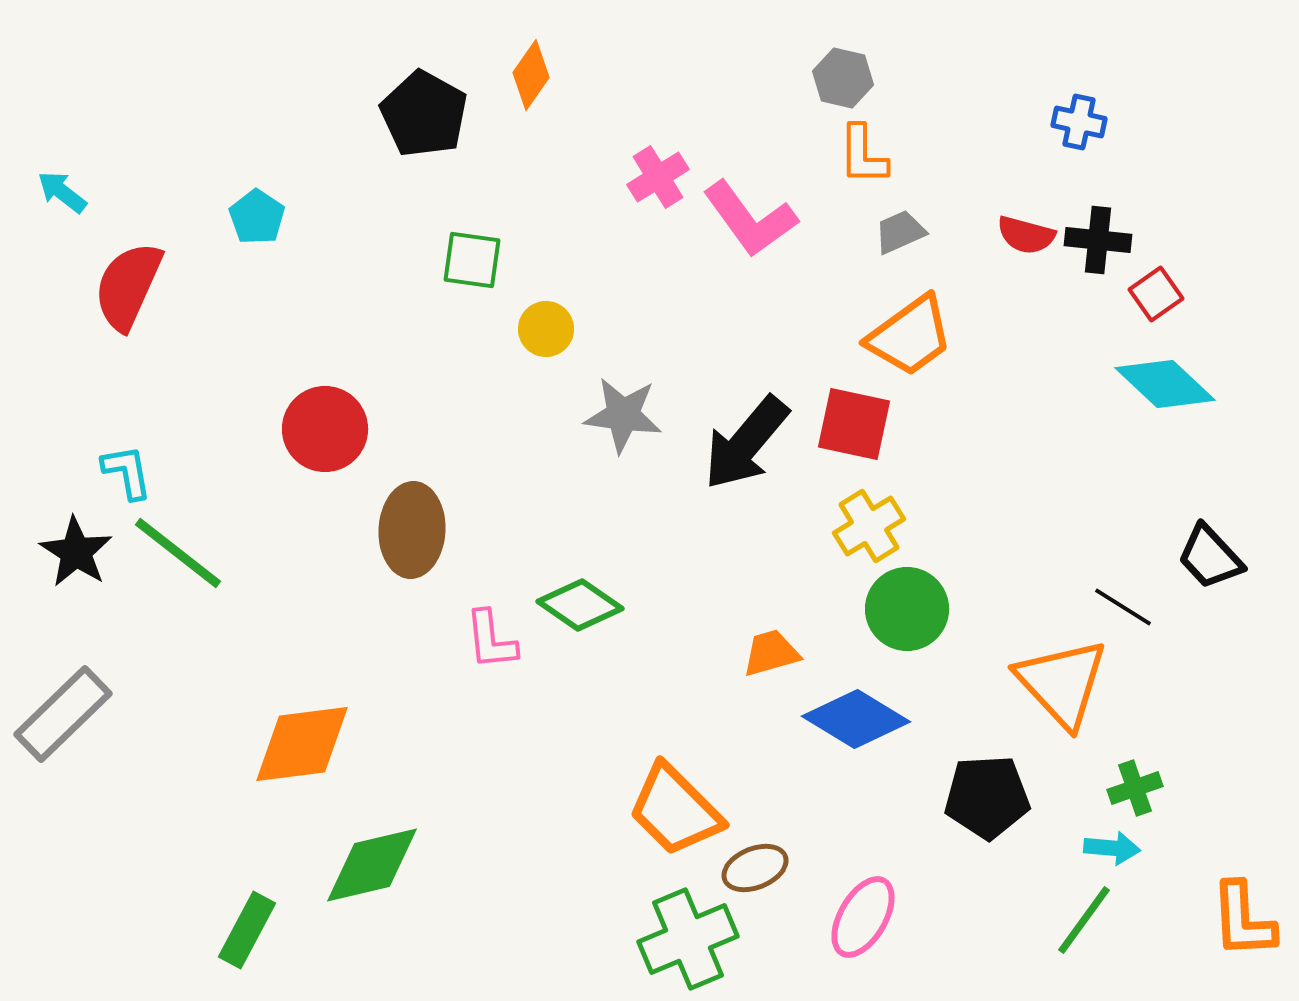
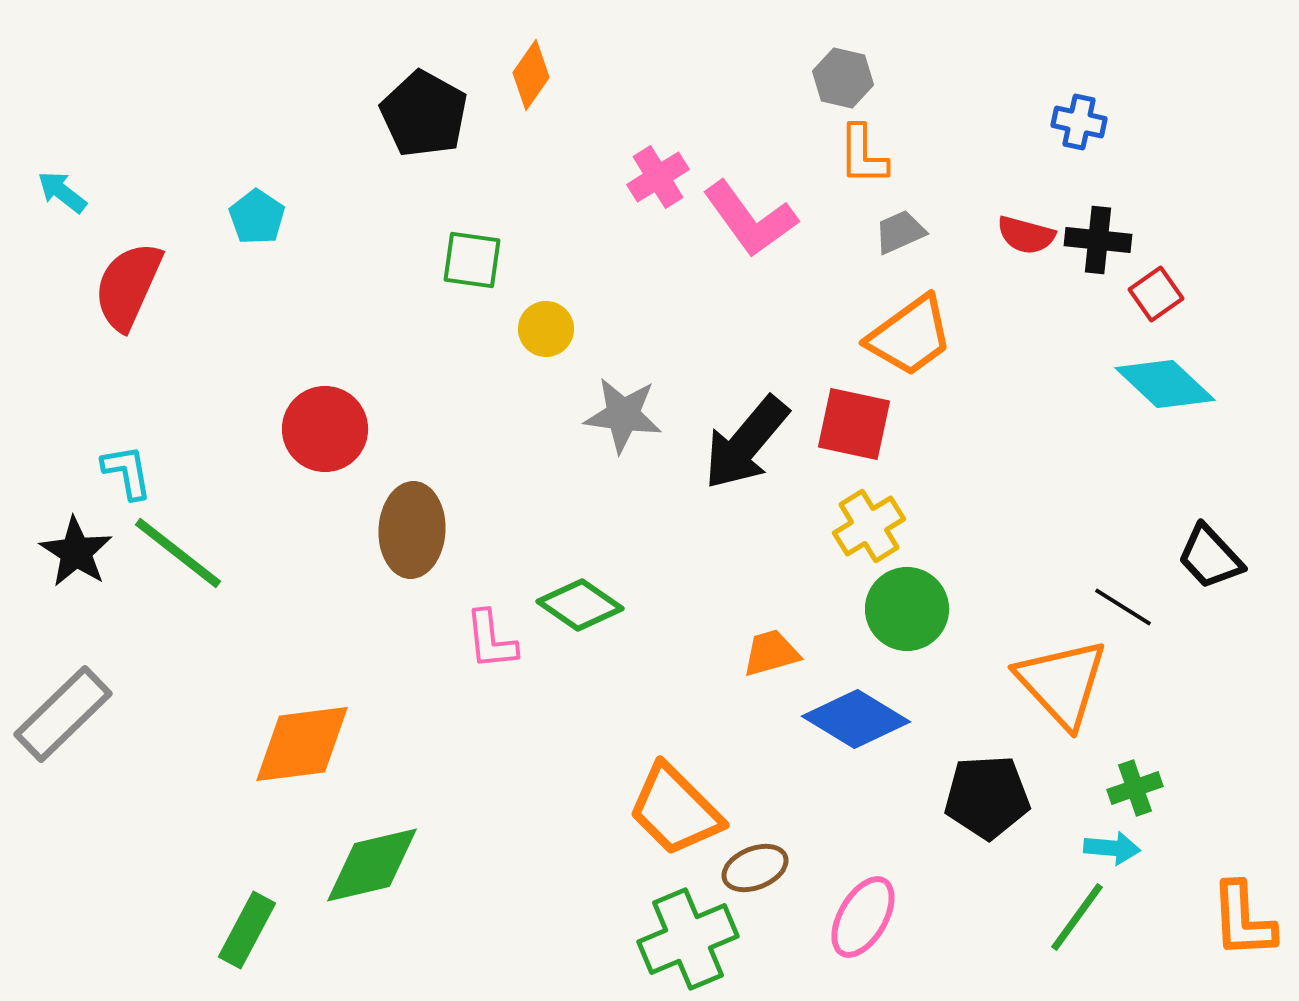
green line at (1084, 920): moved 7 px left, 3 px up
